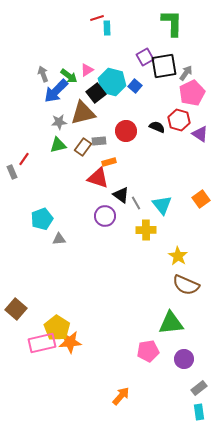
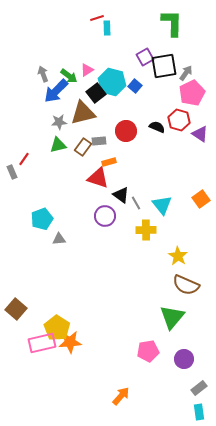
green triangle at (171, 323): moved 1 px right, 6 px up; rotated 44 degrees counterclockwise
